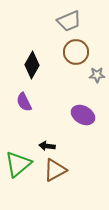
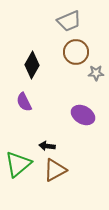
gray star: moved 1 px left, 2 px up
